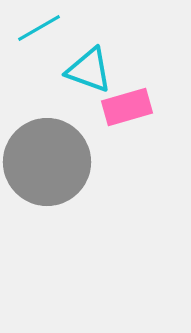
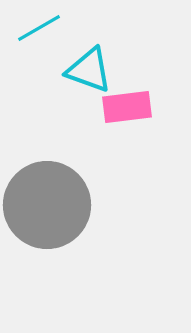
pink rectangle: rotated 9 degrees clockwise
gray circle: moved 43 px down
